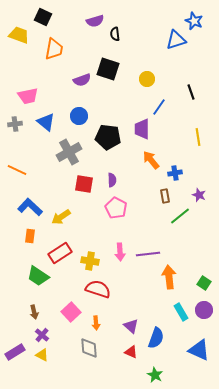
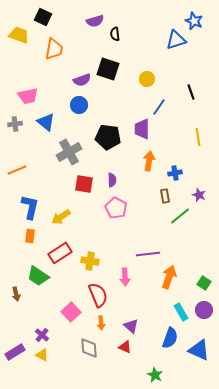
blue circle at (79, 116): moved 11 px up
orange arrow at (151, 160): moved 2 px left, 1 px down; rotated 48 degrees clockwise
orange line at (17, 170): rotated 48 degrees counterclockwise
blue L-shape at (30, 207): rotated 60 degrees clockwise
pink arrow at (120, 252): moved 5 px right, 25 px down
orange arrow at (169, 277): rotated 25 degrees clockwise
red semicircle at (98, 289): moved 6 px down; rotated 50 degrees clockwise
brown arrow at (34, 312): moved 18 px left, 18 px up
orange arrow at (96, 323): moved 5 px right
blue semicircle at (156, 338): moved 14 px right
red triangle at (131, 352): moved 6 px left, 5 px up
